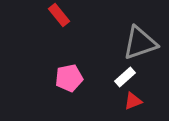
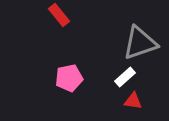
red triangle: rotated 30 degrees clockwise
